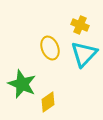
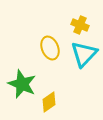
yellow diamond: moved 1 px right
